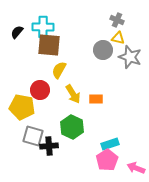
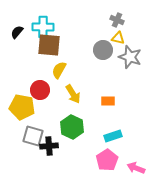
orange rectangle: moved 12 px right, 2 px down
cyan rectangle: moved 3 px right, 8 px up
